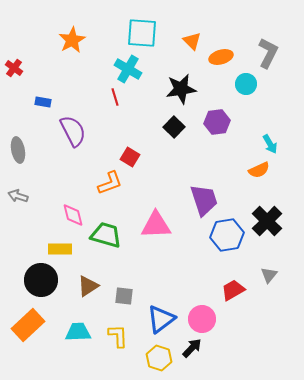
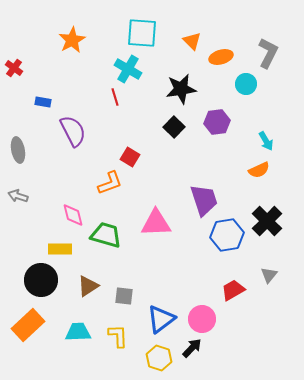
cyan arrow: moved 4 px left, 3 px up
pink triangle: moved 2 px up
